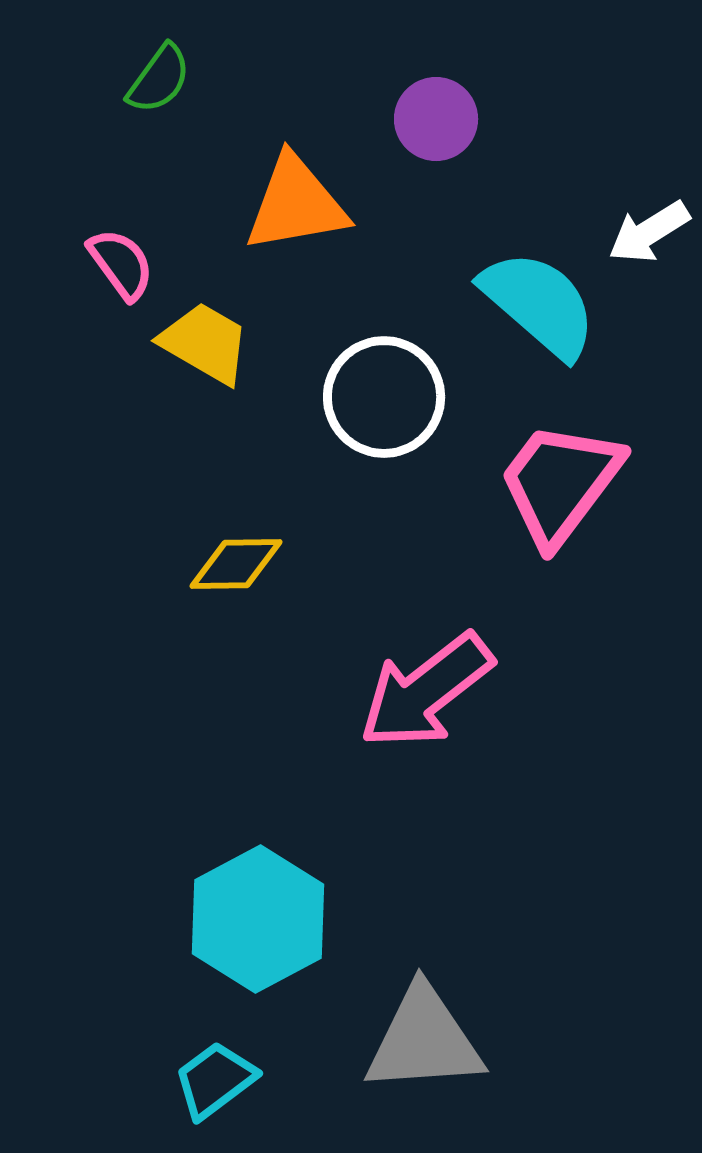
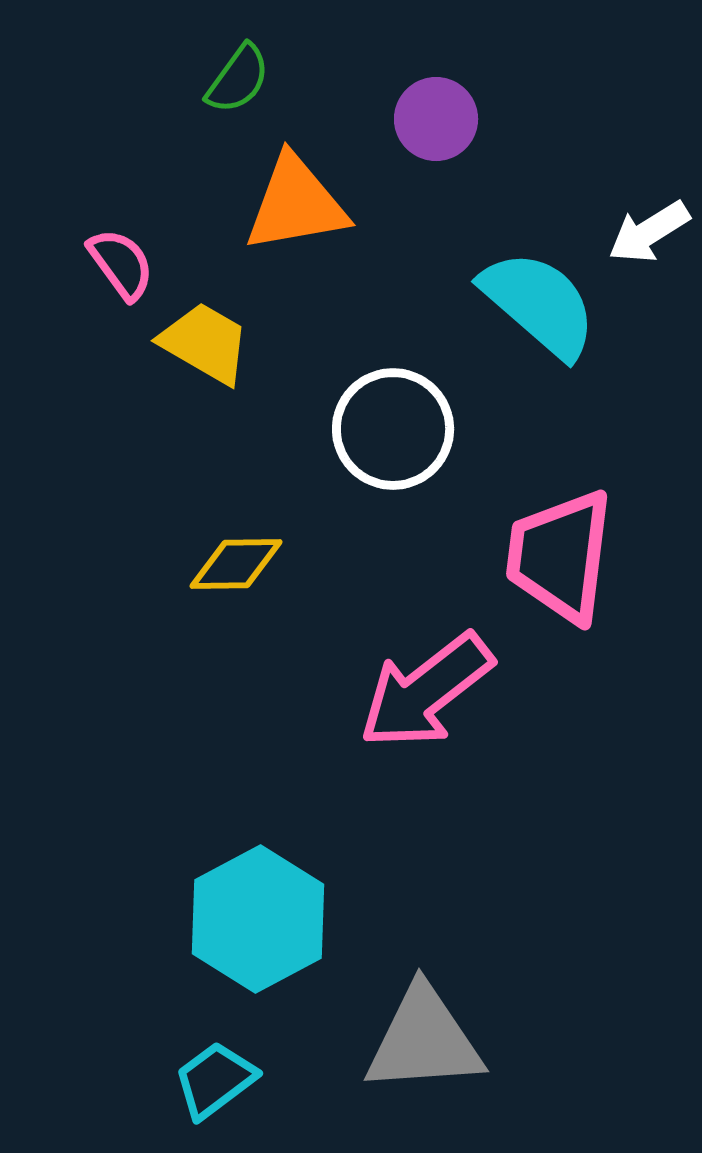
green semicircle: moved 79 px right
white circle: moved 9 px right, 32 px down
pink trapezoid: moved 73 px down; rotated 30 degrees counterclockwise
